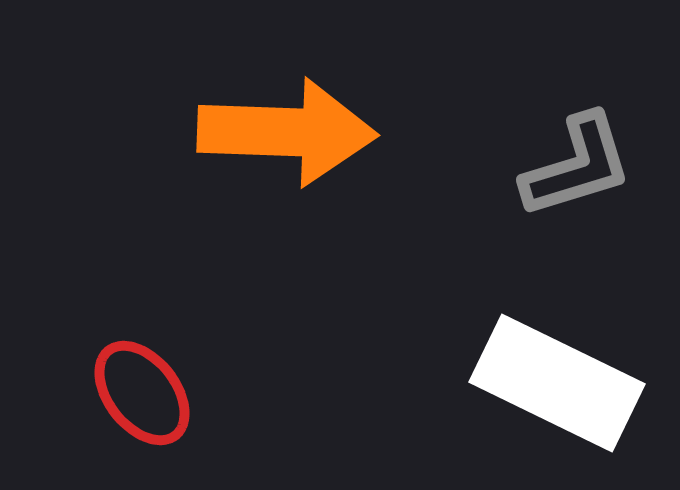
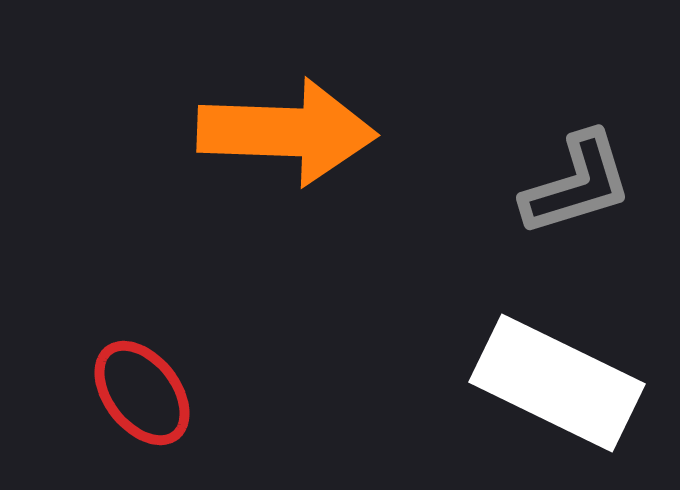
gray L-shape: moved 18 px down
